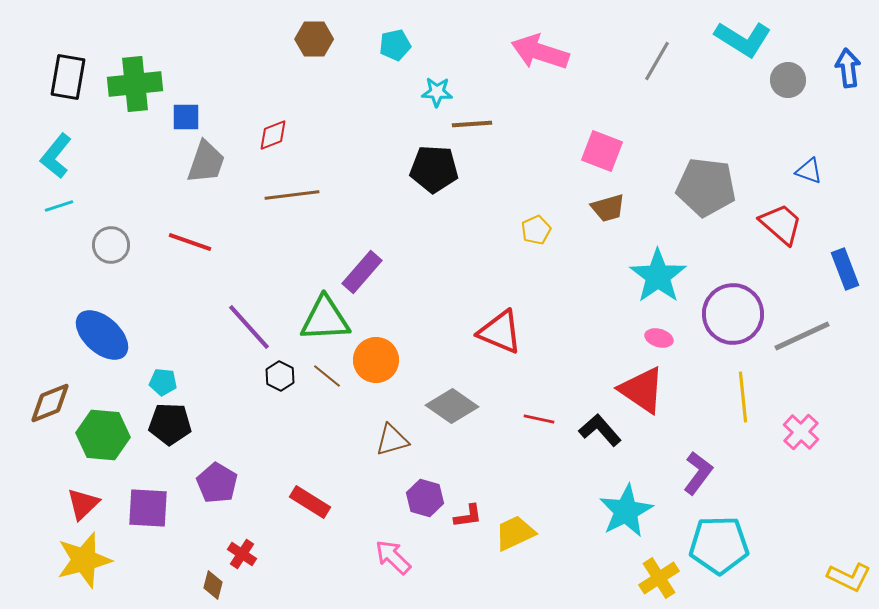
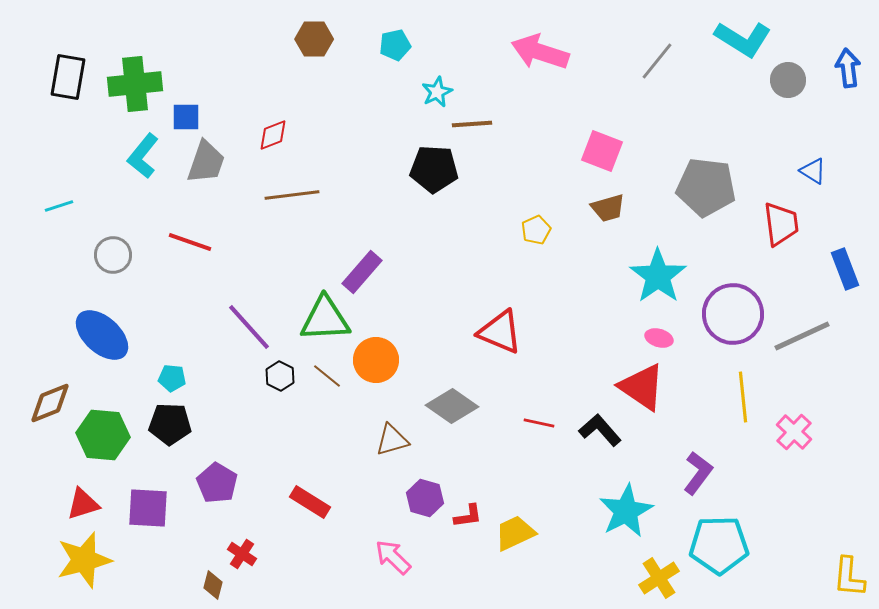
gray line at (657, 61): rotated 9 degrees clockwise
cyan star at (437, 92): rotated 28 degrees counterclockwise
cyan L-shape at (56, 156): moved 87 px right
blue triangle at (809, 171): moved 4 px right; rotated 12 degrees clockwise
red trapezoid at (781, 224): rotated 42 degrees clockwise
gray circle at (111, 245): moved 2 px right, 10 px down
cyan pentagon at (163, 382): moved 9 px right, 4 px up
red triangle at (642, 390): moved 3 px up
red line at (539, 419): moved 4 px down
pink cross at (801, 432): moved 7 px left
red triangle at (83, 504): rotated 27 degrees clockwise
yellow L-shape at (849, 577): rotated 69 degrees clockwise
